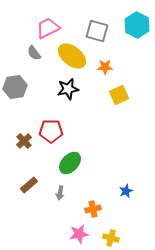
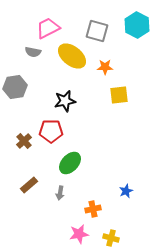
gray semicircle: moved 1 px left, 1 px up; rotated 42 degrees counterclockwise
black star: moved 3 px left, 12 px down
yellow square: rotated 18 degrees clockwise
